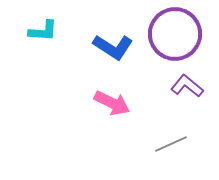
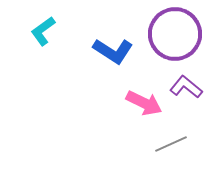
cyan L-shape: rotated 140 degrees clockwise
blue L-shape: moved 4 px down
purple L-shape: moved 1 px left, 1 px down
pink arrow: moved 32 px right
